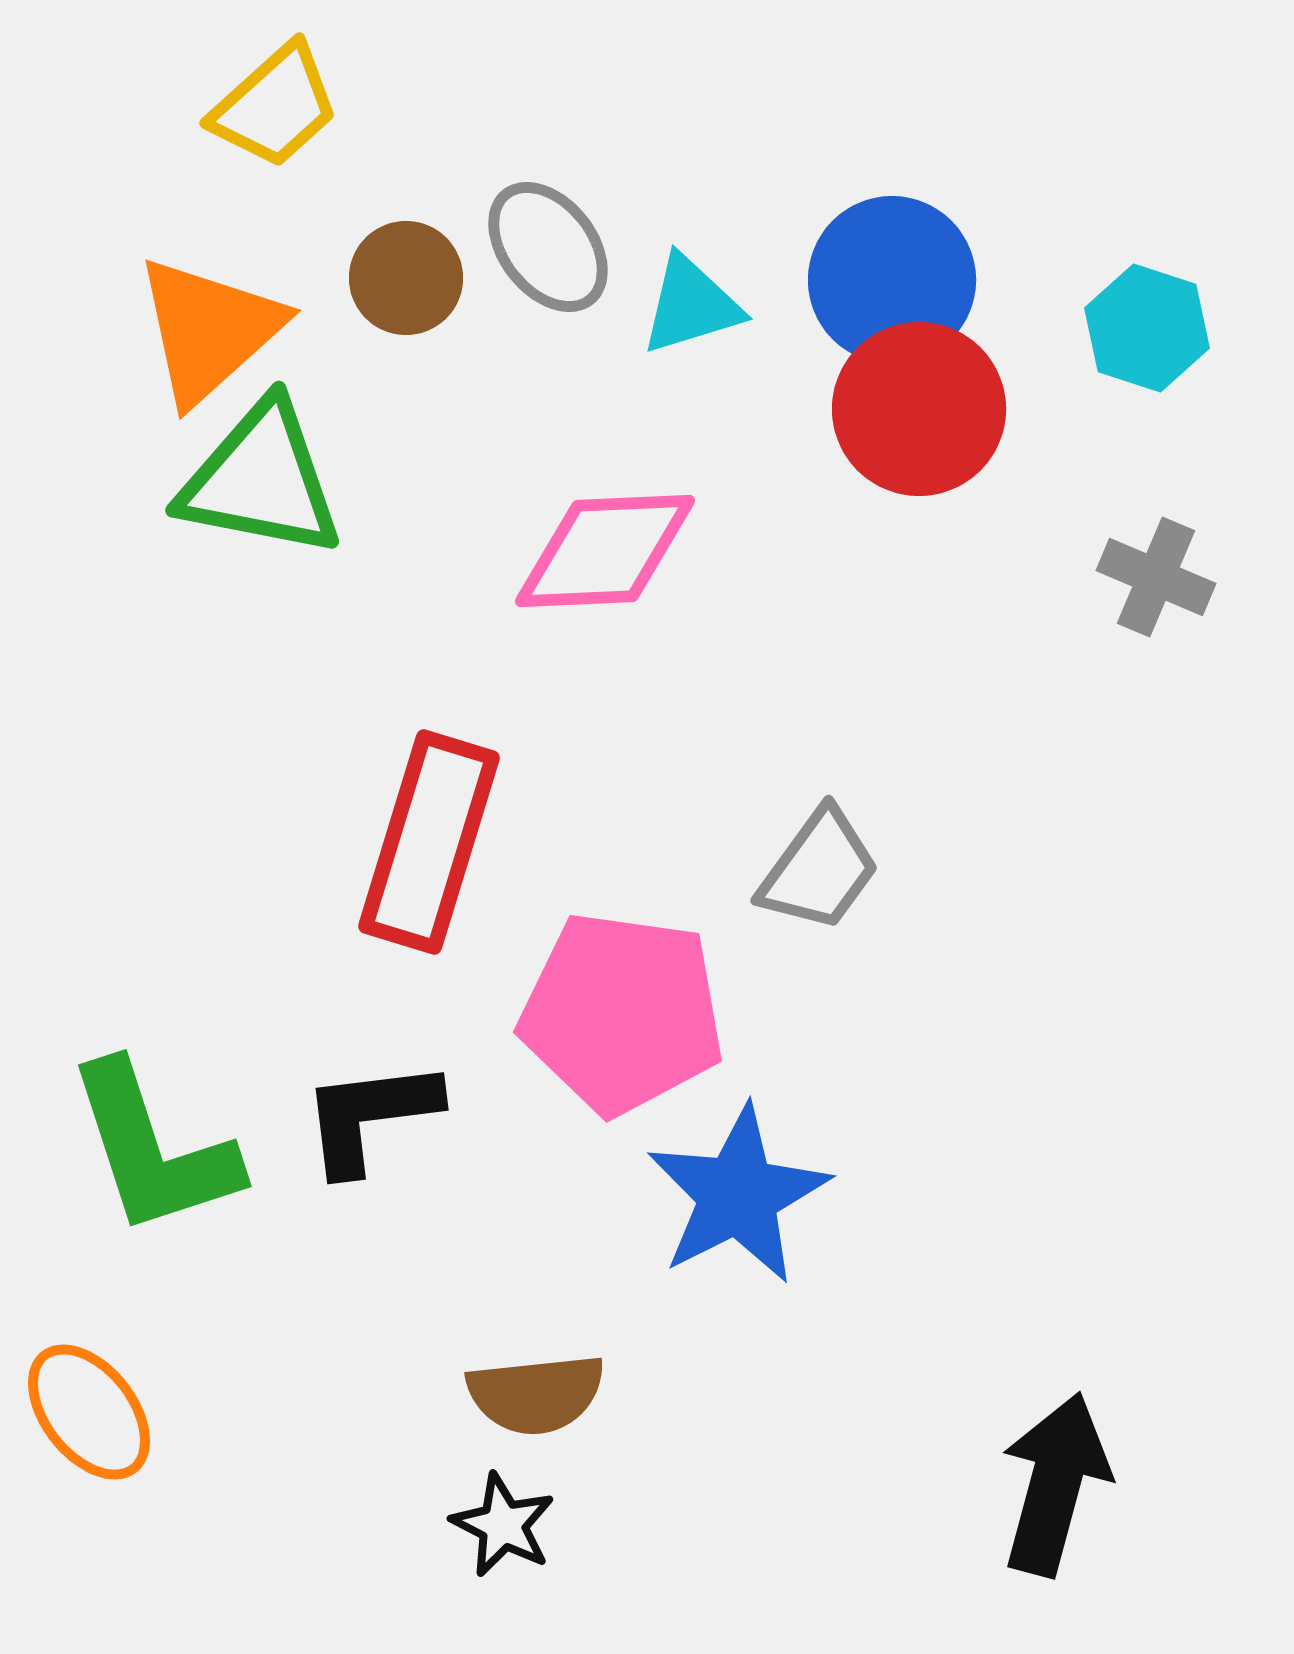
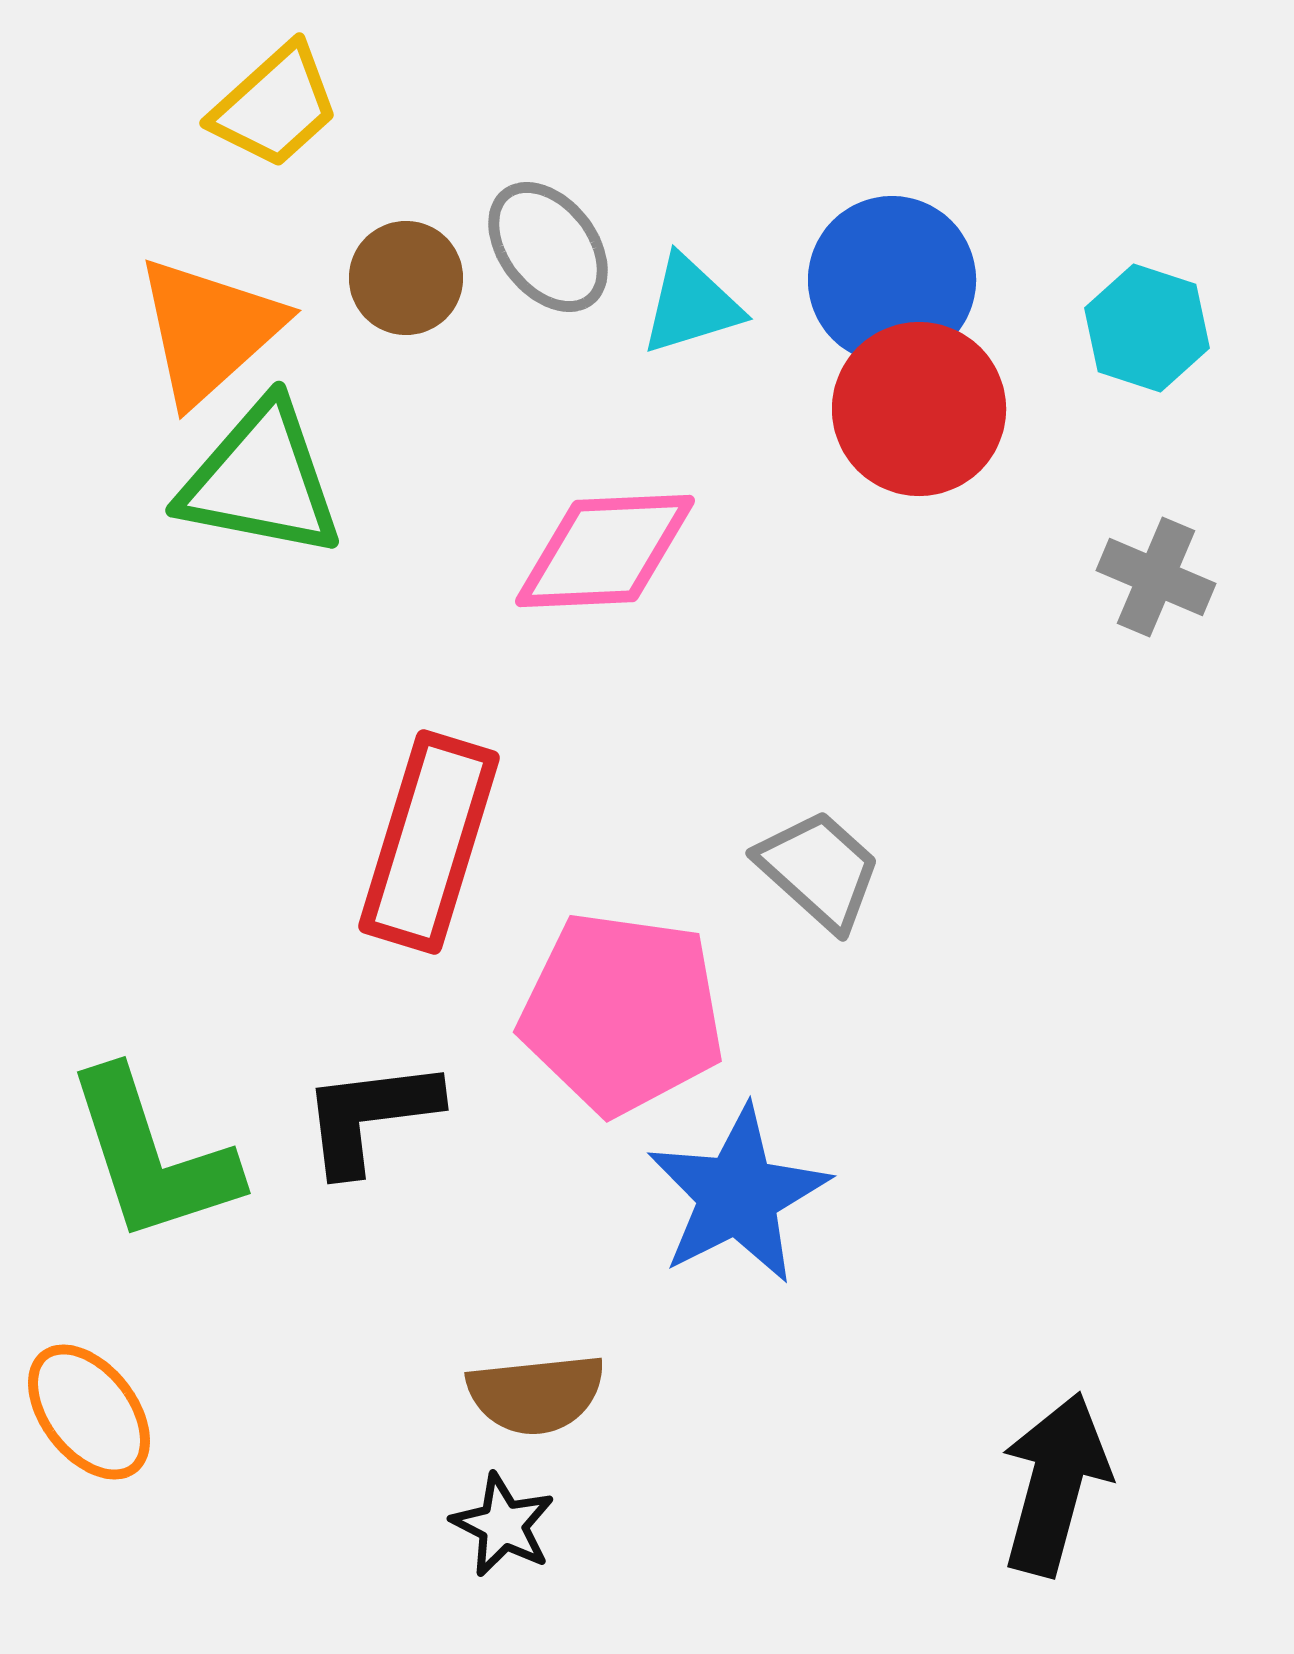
gray trapezoid: rotated 84 degrees counterclockwise
green L-shape: moved 1 px left, 7 px down
